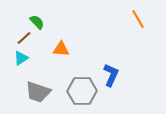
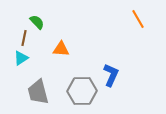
brown line: rotated 35 degrees counterclockwise
gray trapezoid: rotated 56 degrees clockwise
